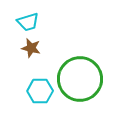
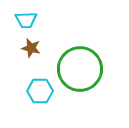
cyan trapezoid: moved 2 px left, 2 px up; rotated 15 degrees clockwise
green circle: moved 10 px up
